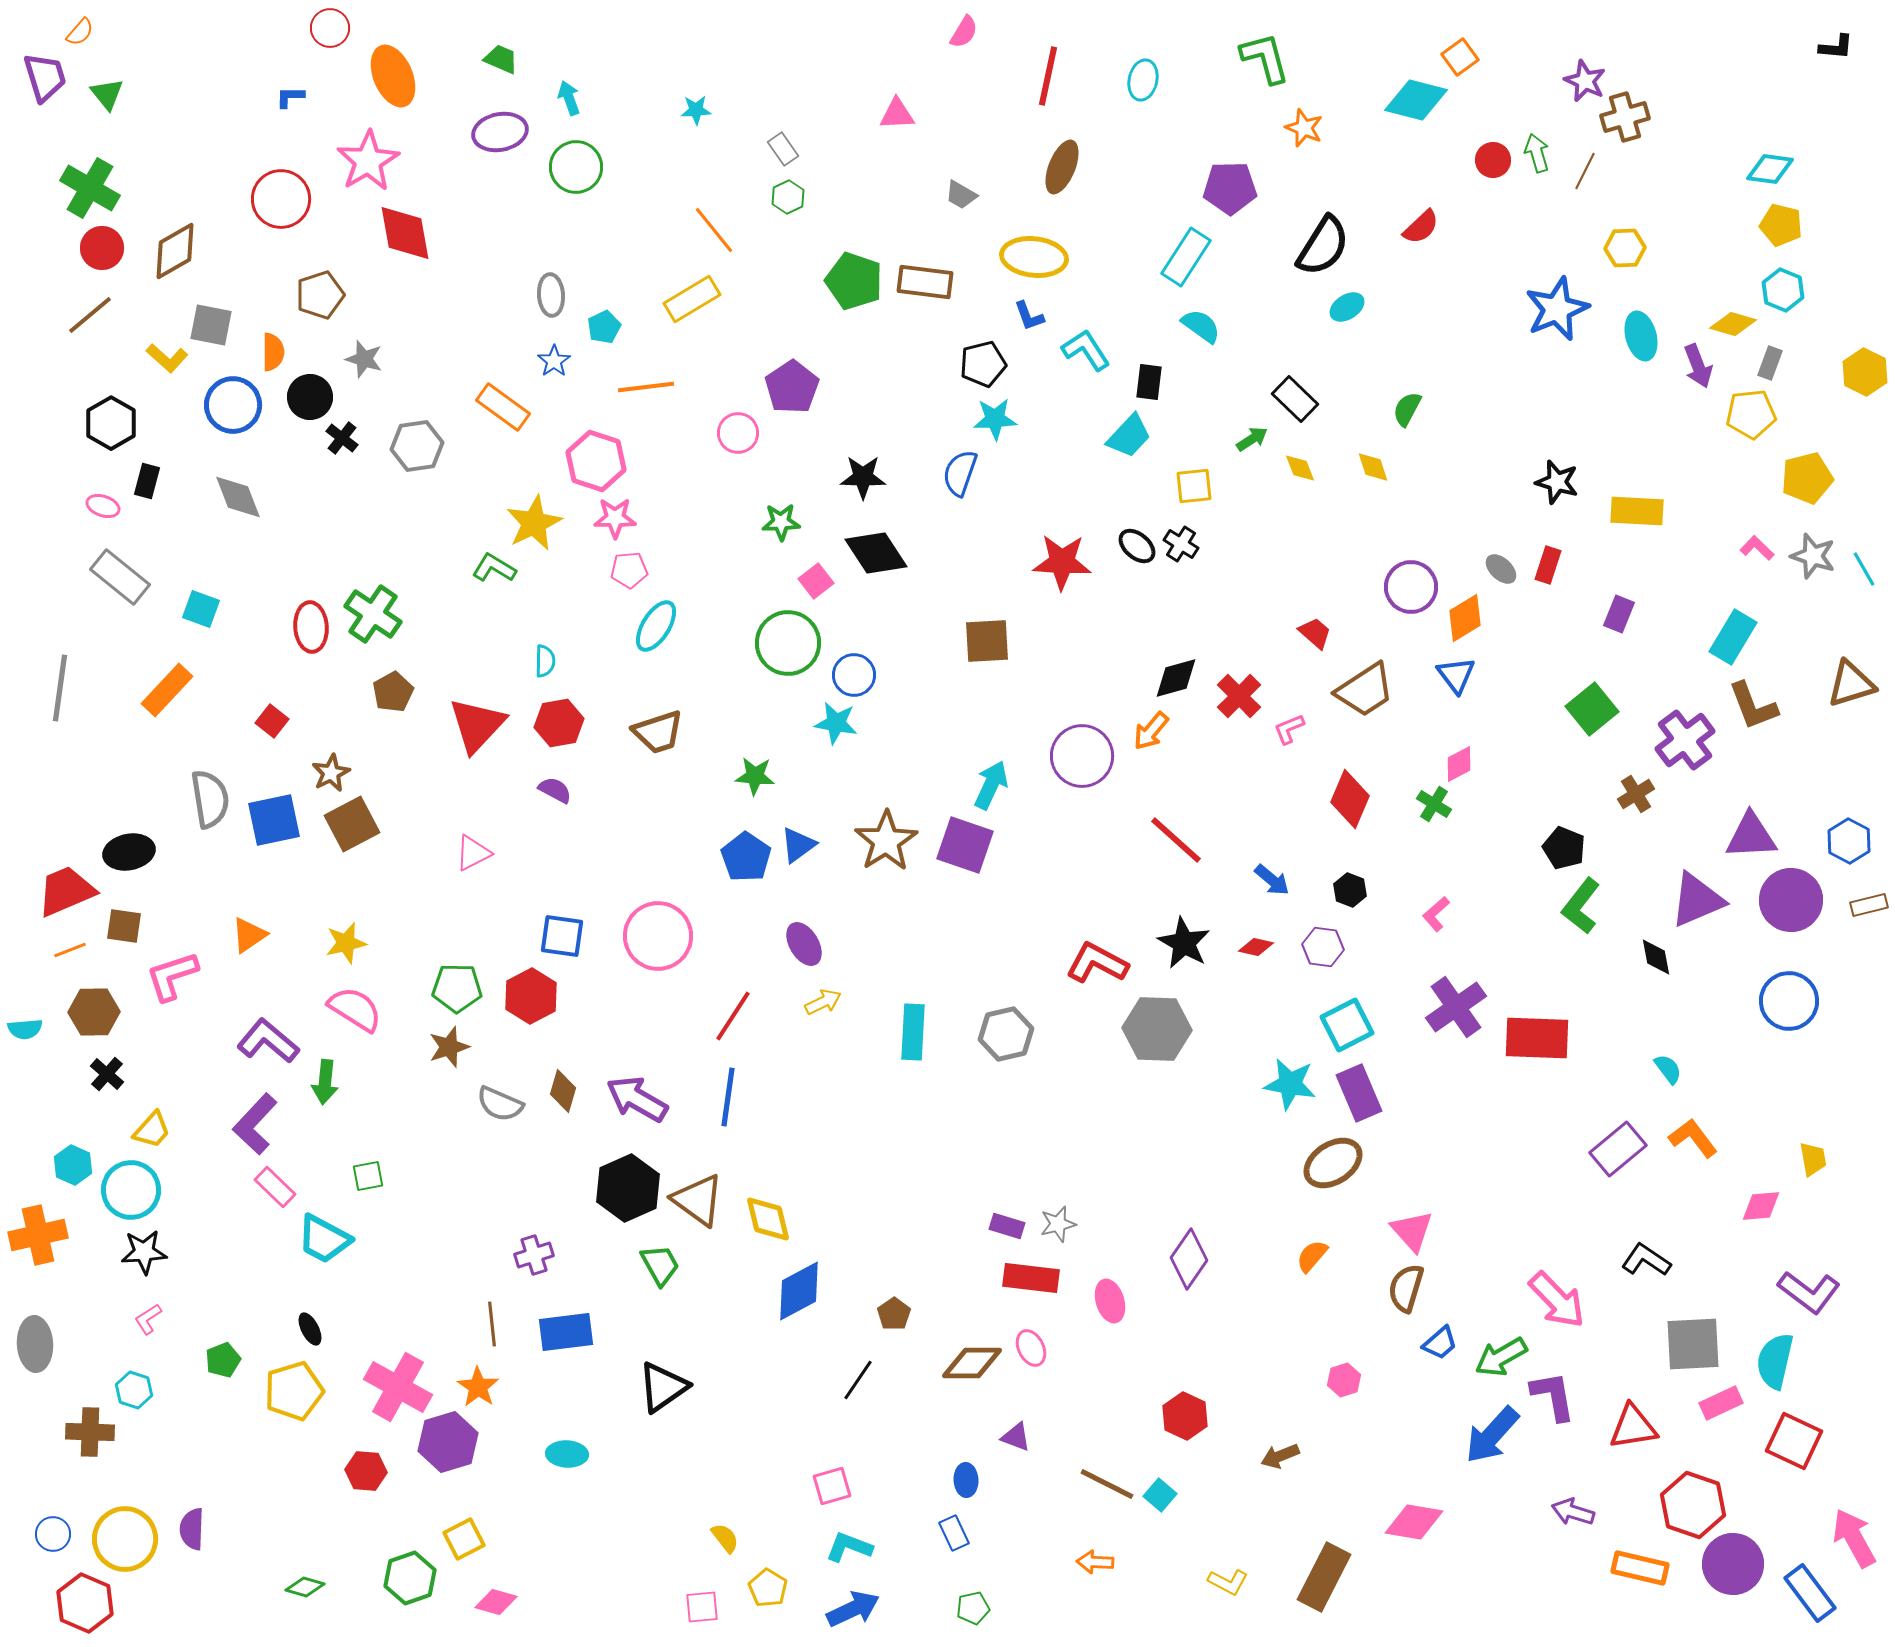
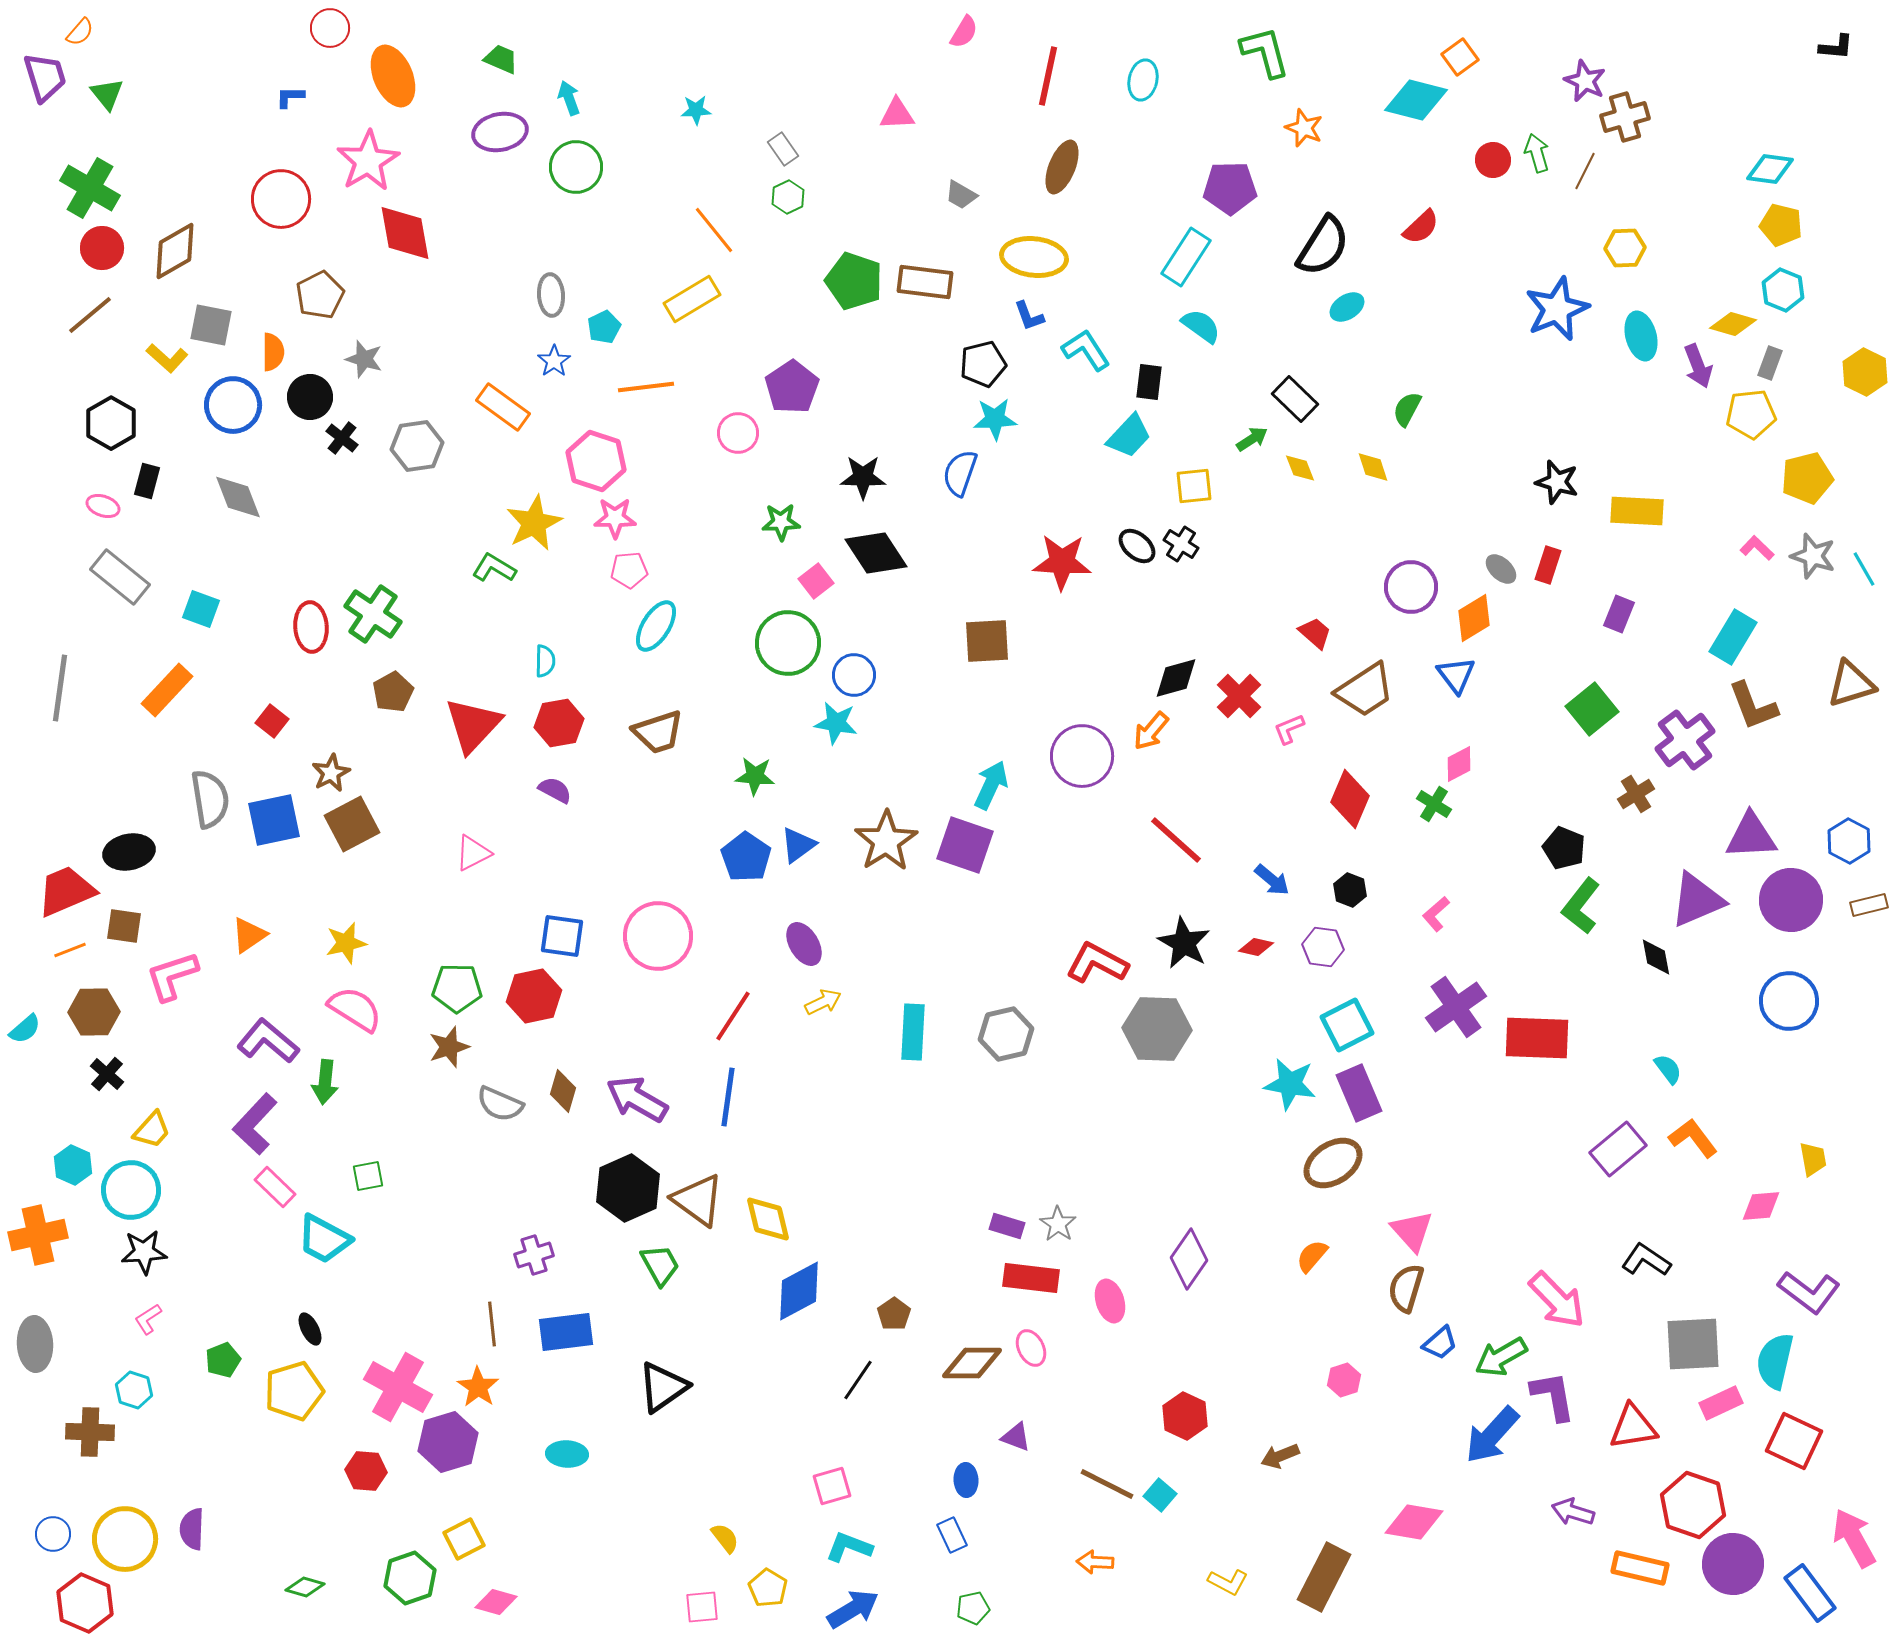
green L-shape at (1265, 58): moved 6 px up
brown pentagon at (320, 295): rotated 9 degrees counterclockwise
orange diamond at (1465, 618): moved 9 px right
red triangle at (477, 725): moved 4 px left
red hexagon at (531, 996): moved 3 px right; rotated 16 degrees clockwise
cyan semicircle at (25, 1029): rotated 36 degrees counterclockwise
gray star at (1058, 1224): rotated 24 degrees counterclockwise
blue rectangle at (954, 1533): moved 2 px left, 2 px down
blue arrow at (853, 1609): rotated 6 degrees counterclockwise
